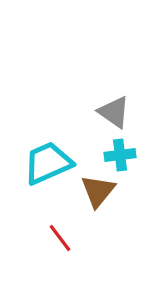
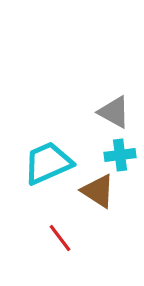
gray triangle: rotated 6 degrees counterclockwise
brown triangle: rotated 36 degrees counterclockwise
